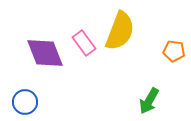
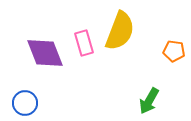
pink rectangle: rotated 20 degrees clockwise
blue circle: moved 1 px down
